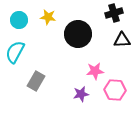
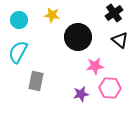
black cross: rotated 18 degrees counterclockwise
yellow star: moved 4 px right, 2 px up
black circle: moved 3 px down
black triangle: moved 2 px left; rotated 42 degrees clockwise
cyan semicircle: moved 3 px right
pink star: moved 5 px up
gray rectangle: rotated 18 degrees counterclockwise
pink hexagon: moved 5 px left, 2 px up
